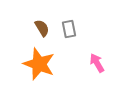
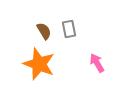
brown semicircle: moved 2 px right, 3 px down
